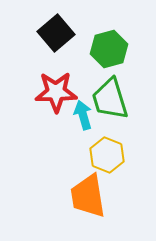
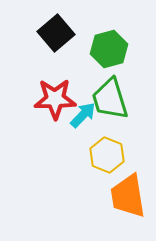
red star: moved 1 px left, 7 px down
cyan arrow: rotated 60 degrees clockwise
orange trapezoid: moved 40 px right
